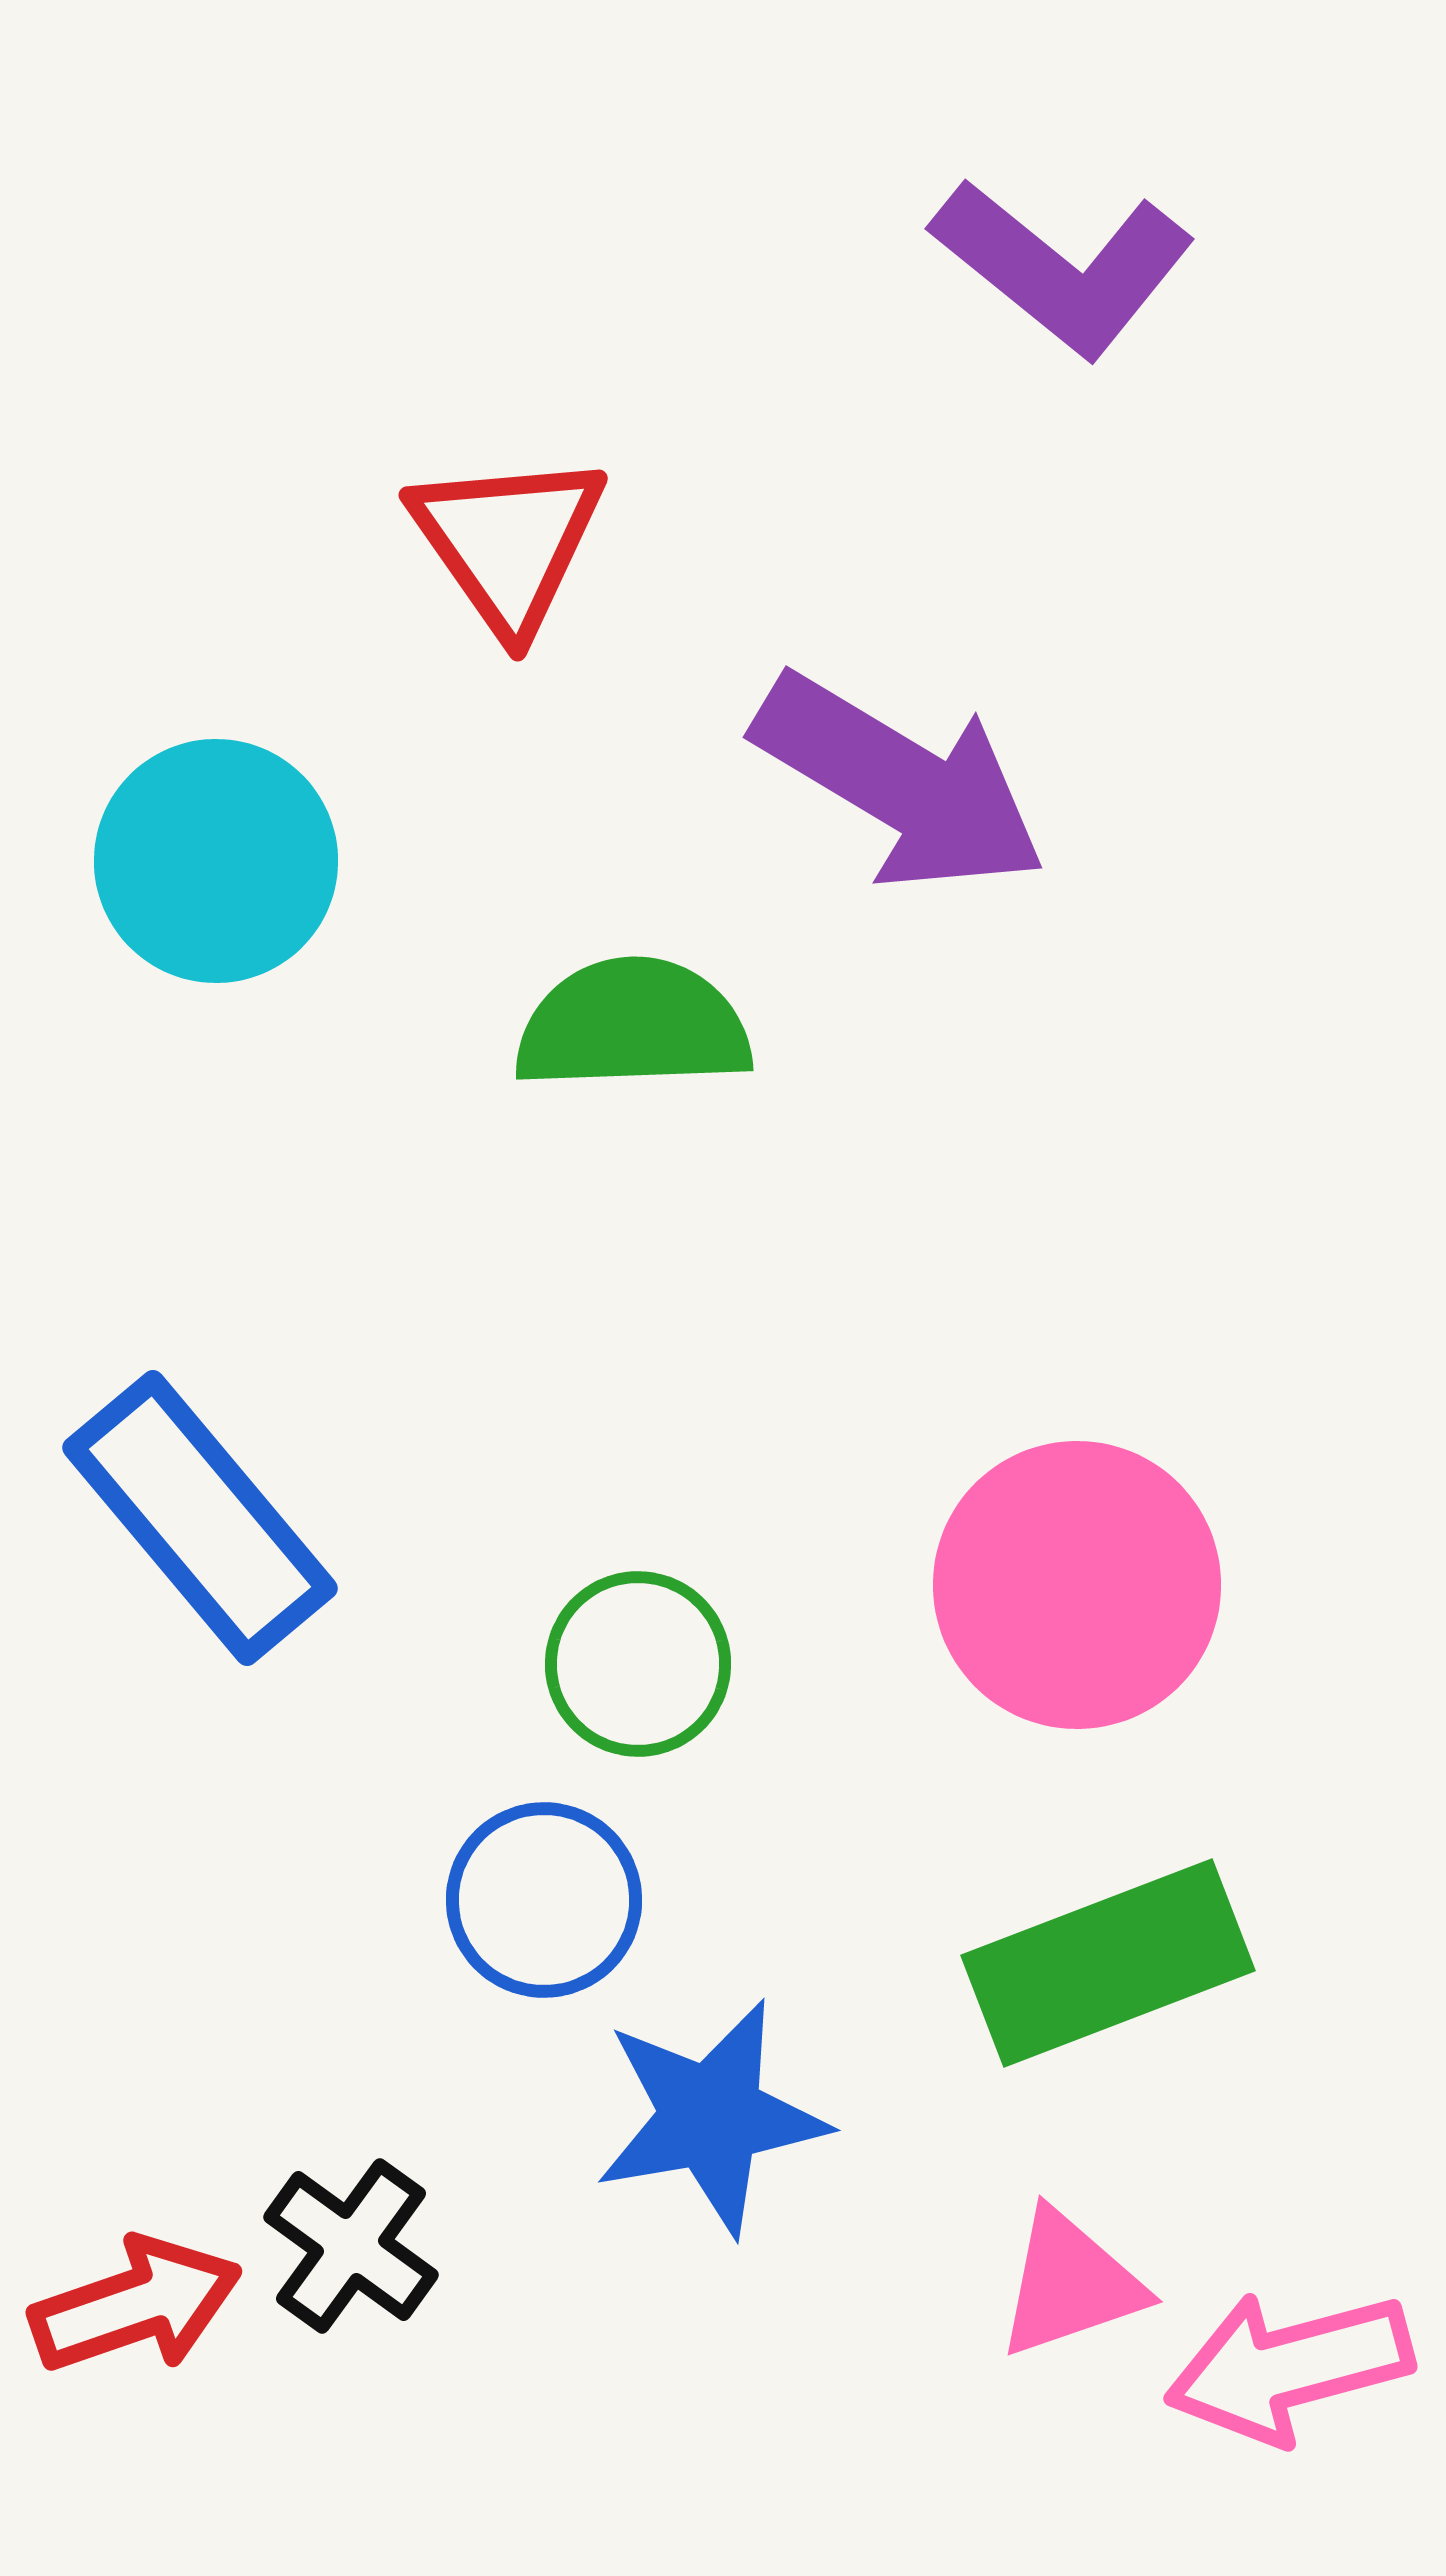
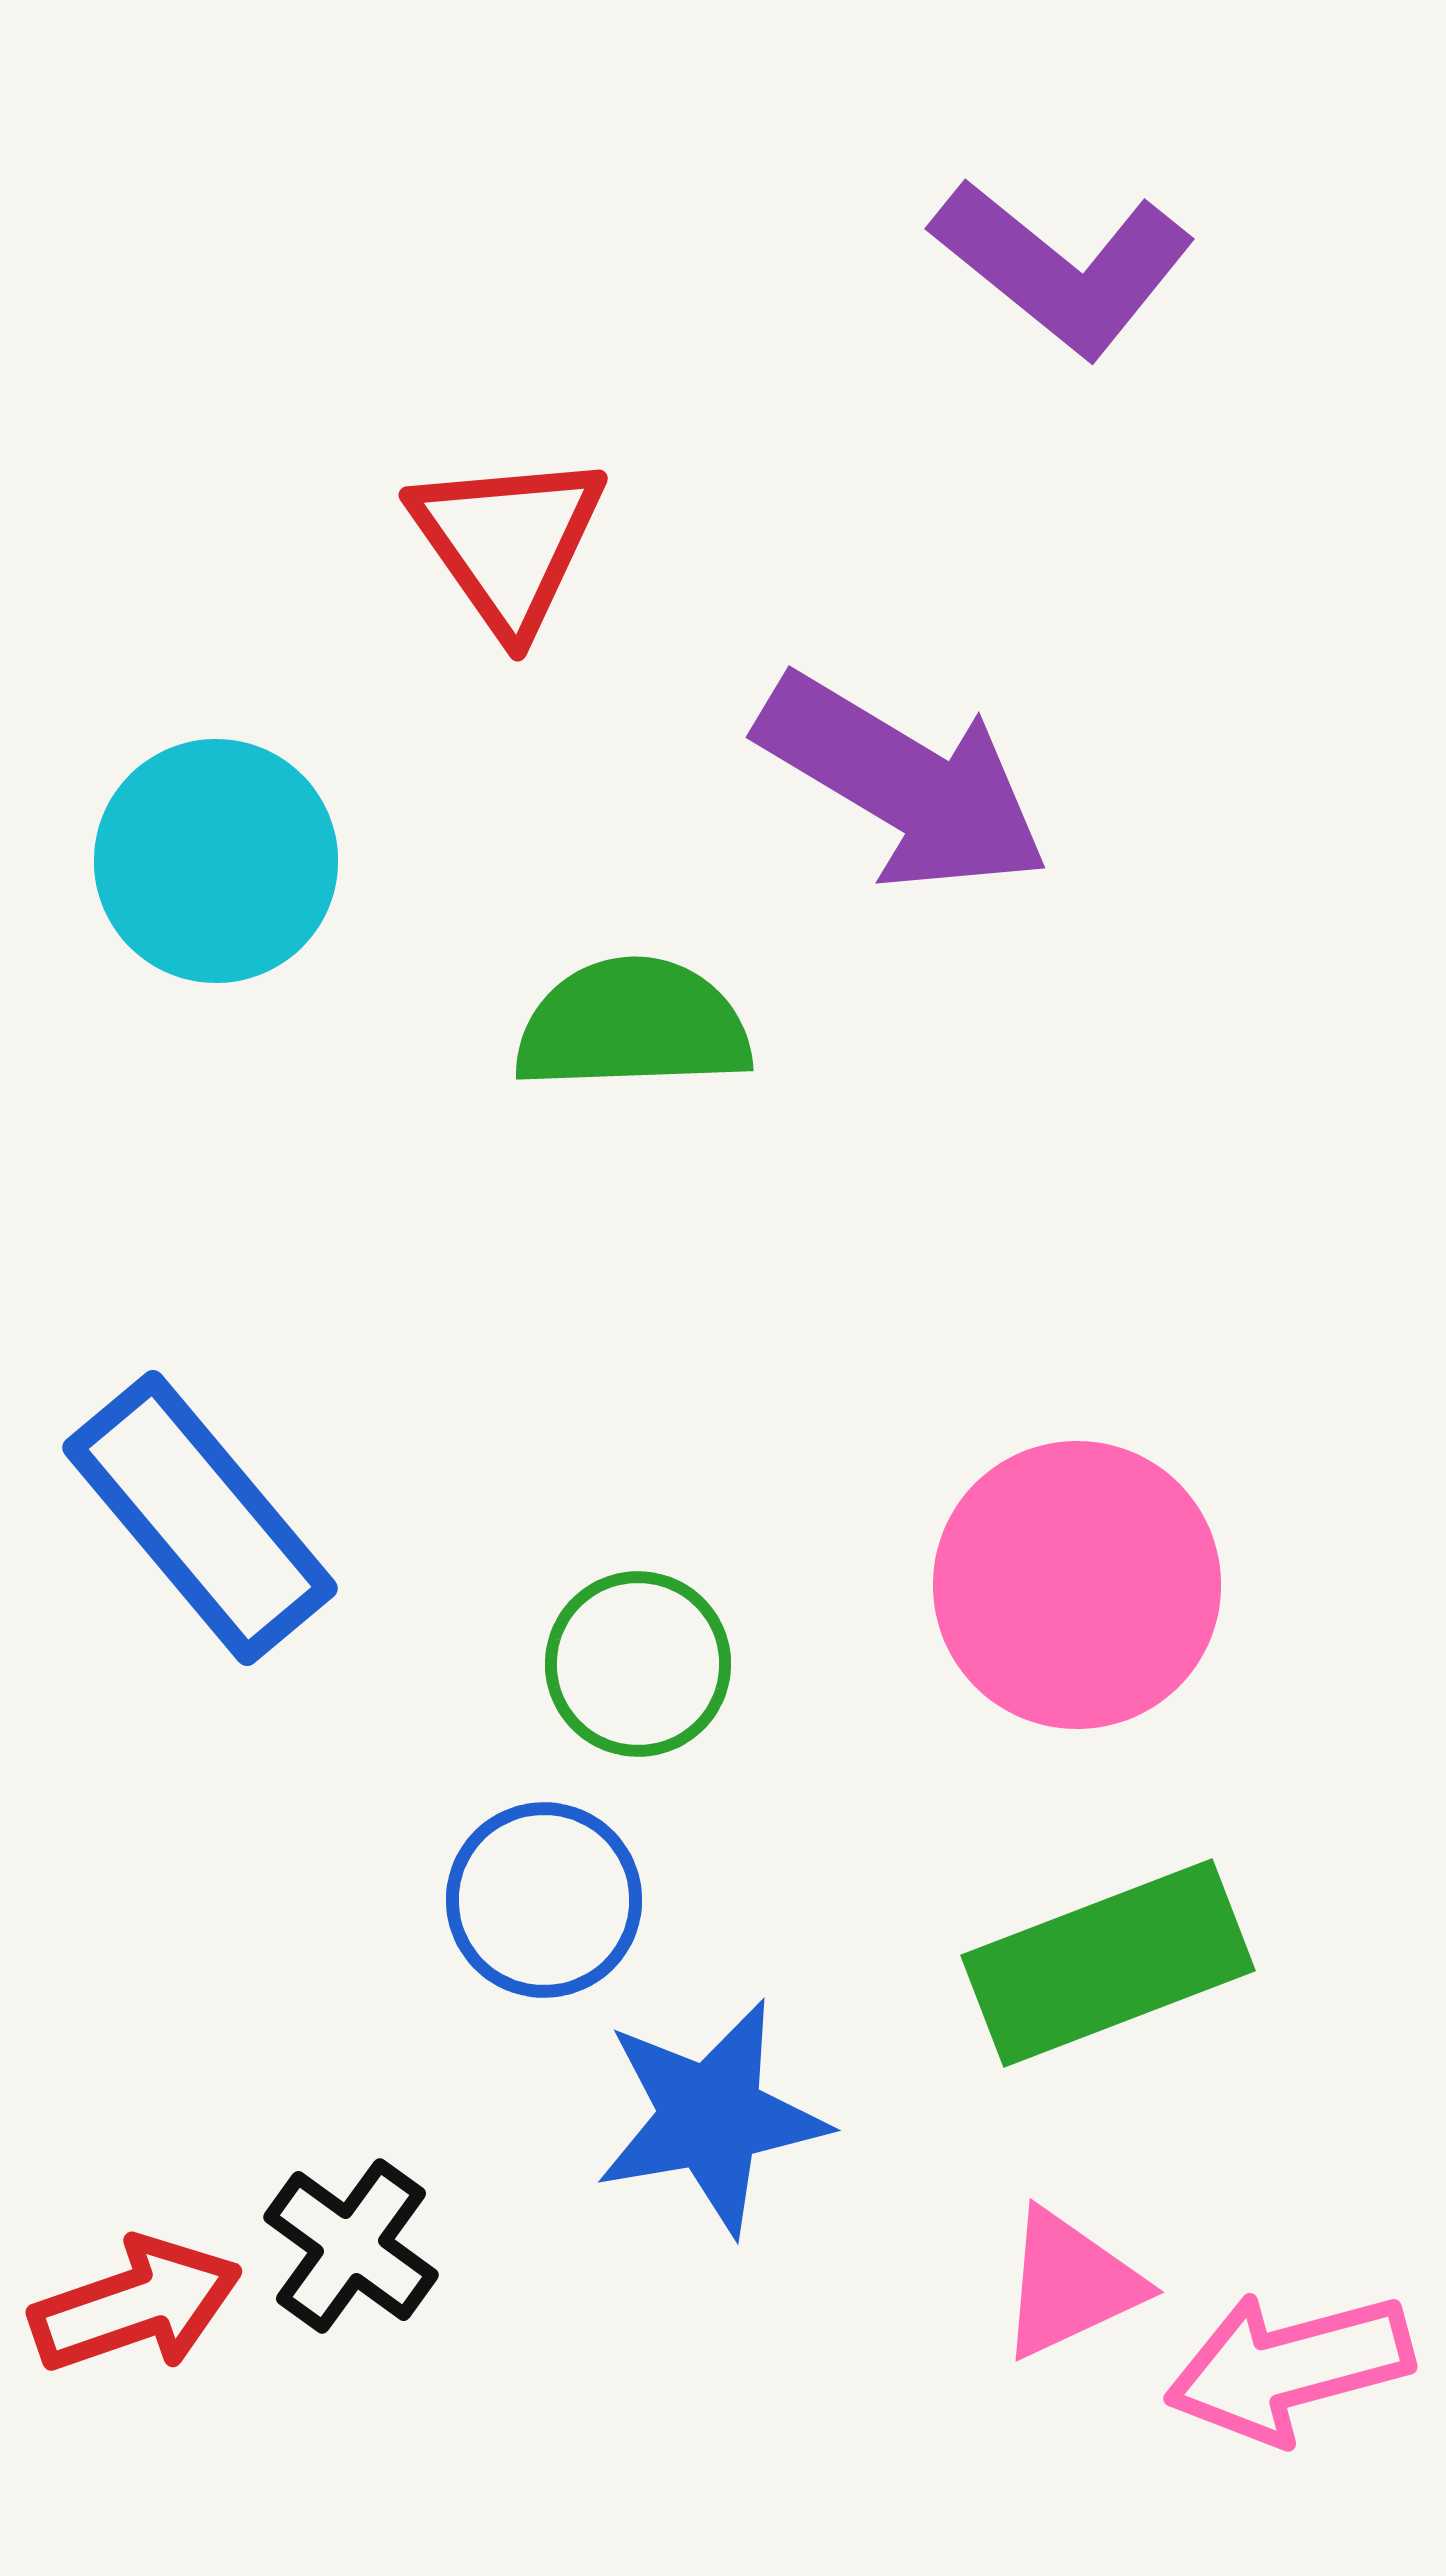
purple arrow: moved 3 px right
pink triangle: rotated 6 degrees counterclockwise
